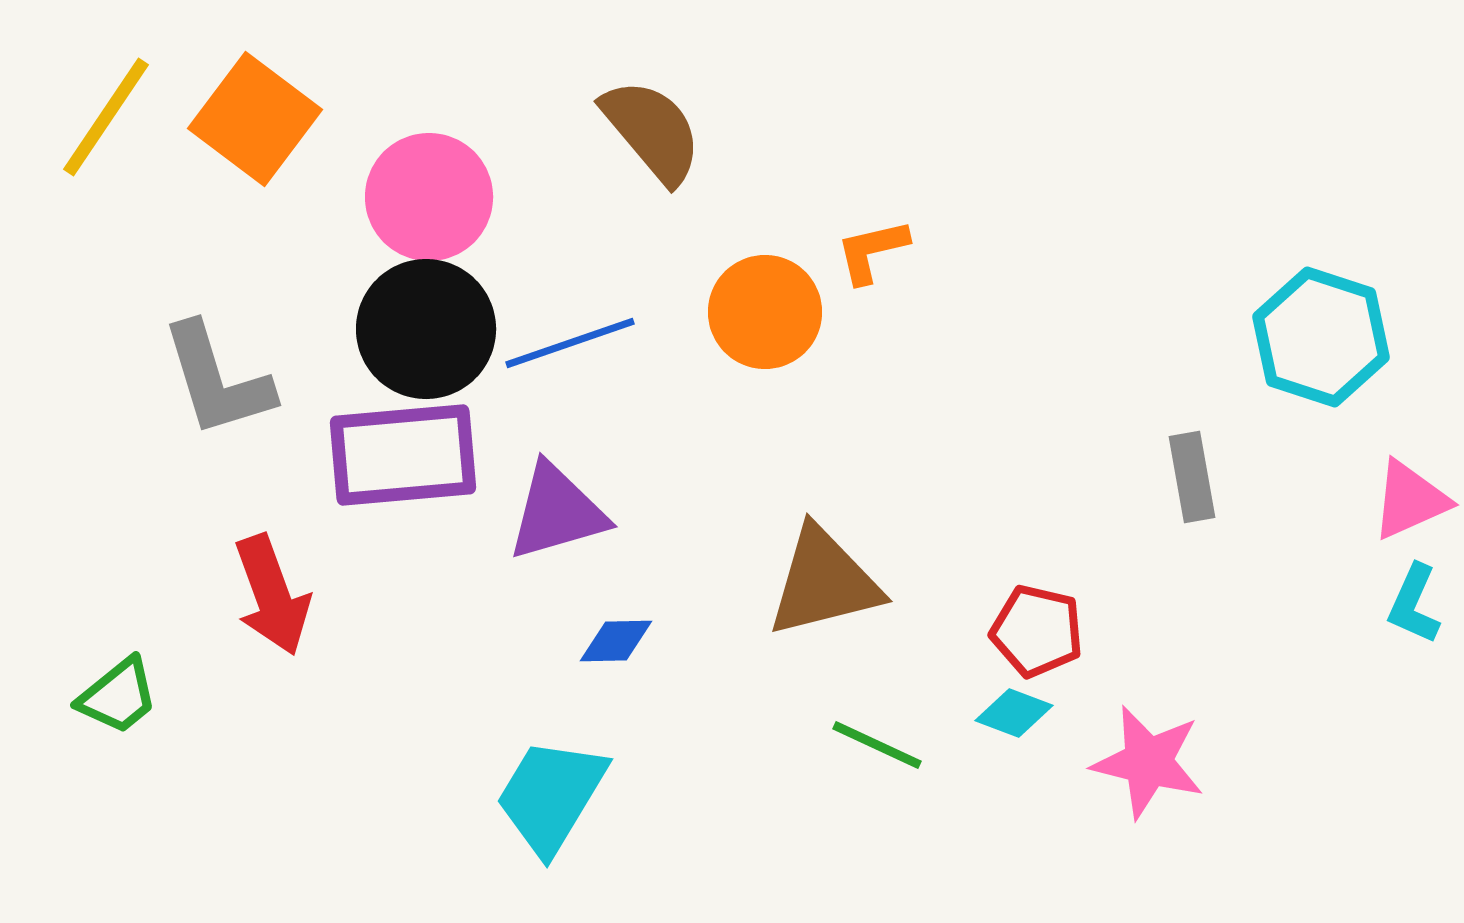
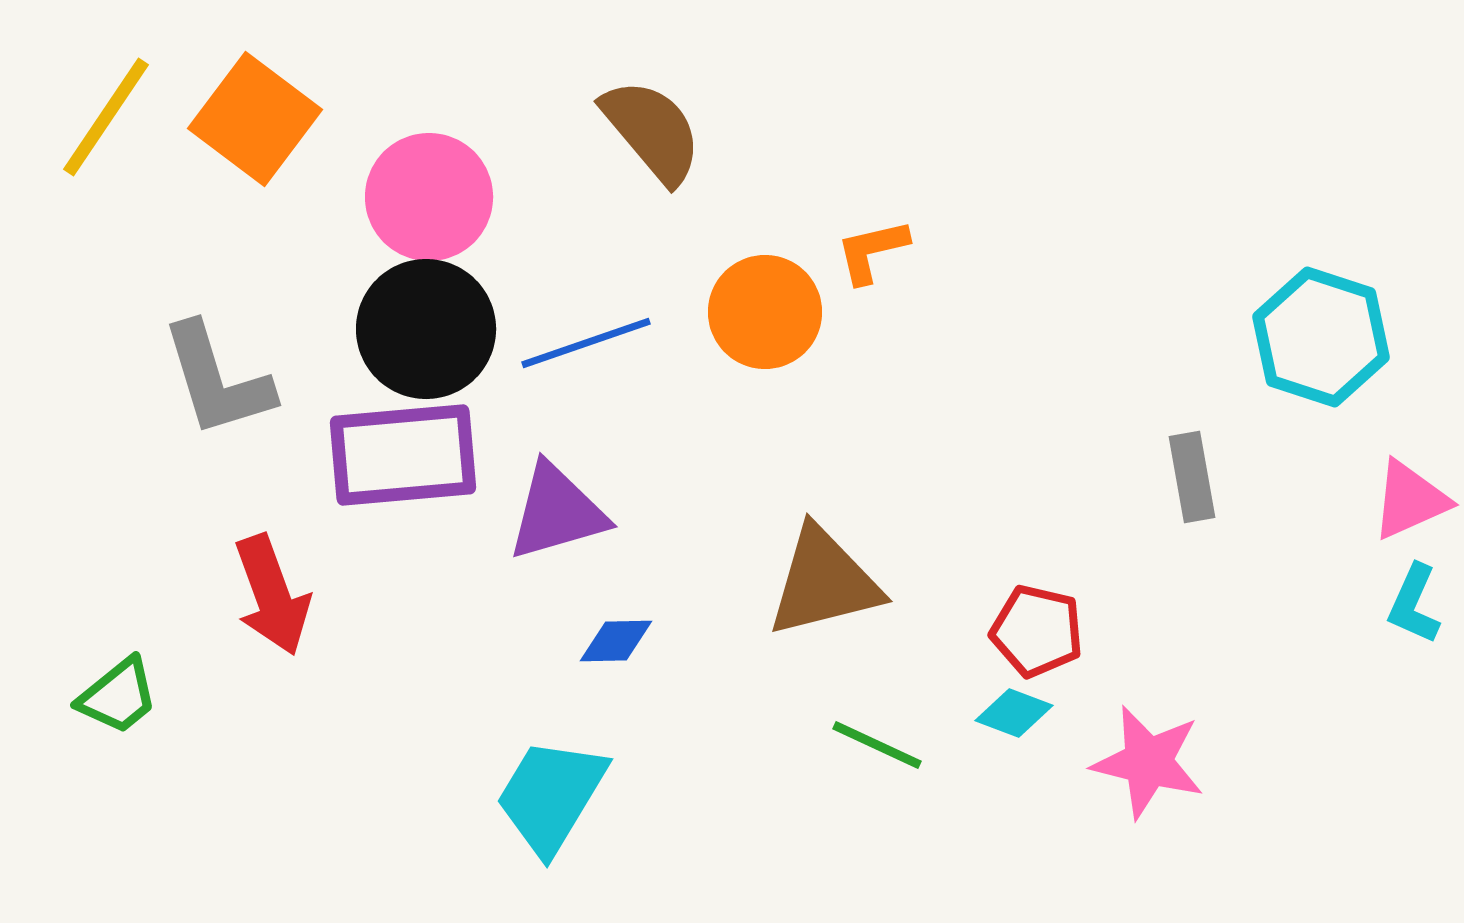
blue line: moved 16 px right
